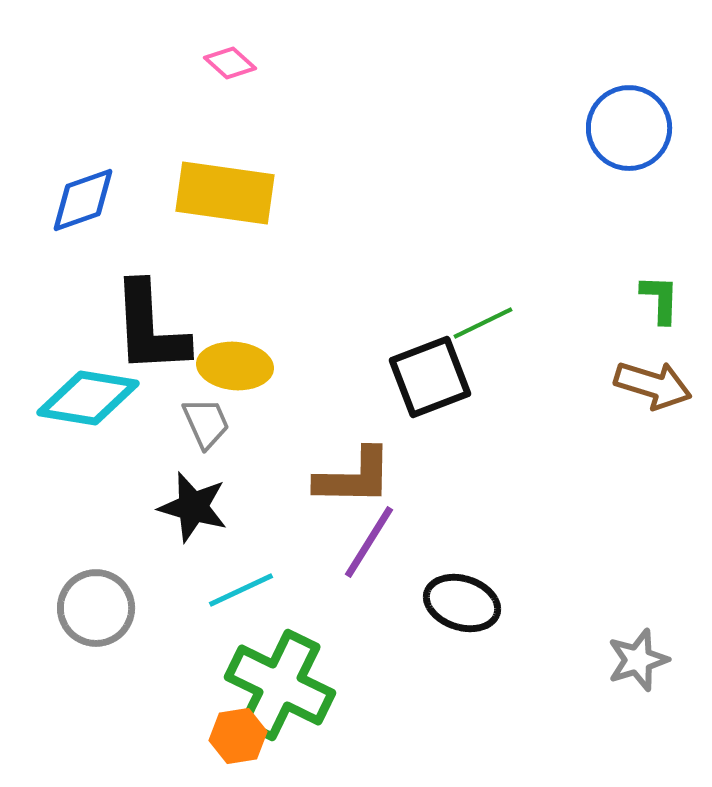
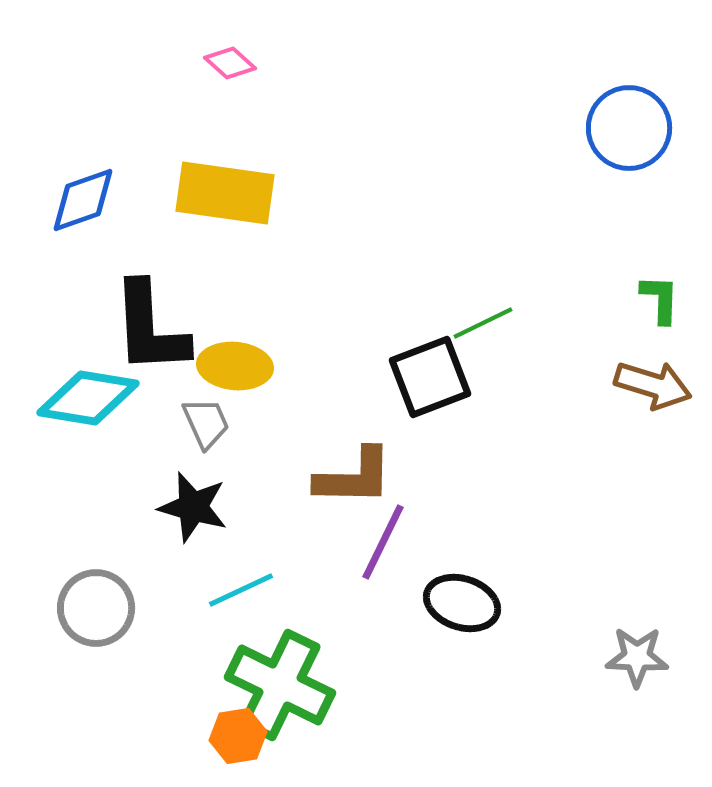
purple line: moved 14 px right; rotated 6 degrees counterclockwise
gray star: moved 1 px left, 3 px up; rotated 20 degrees clockwise
